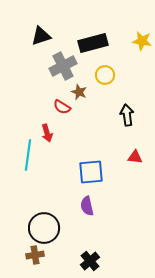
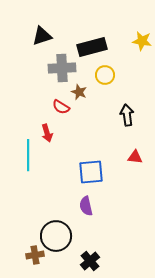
black triangle: moved 1 px right
black rectangle: moved 1 px left, 4 px down
gray cross: moved 1 px left, 2 px down; rotated 24 degrees clockwise
red semicircle: moved 1 px left
cyan line: rotated 8 degrees counterclockwise
purple semicircle: moved 1 px left
black circle: moved 12 px right, 8 px down
